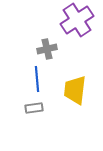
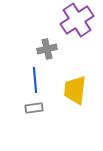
blue line: moved 2 px left, 1 px down
